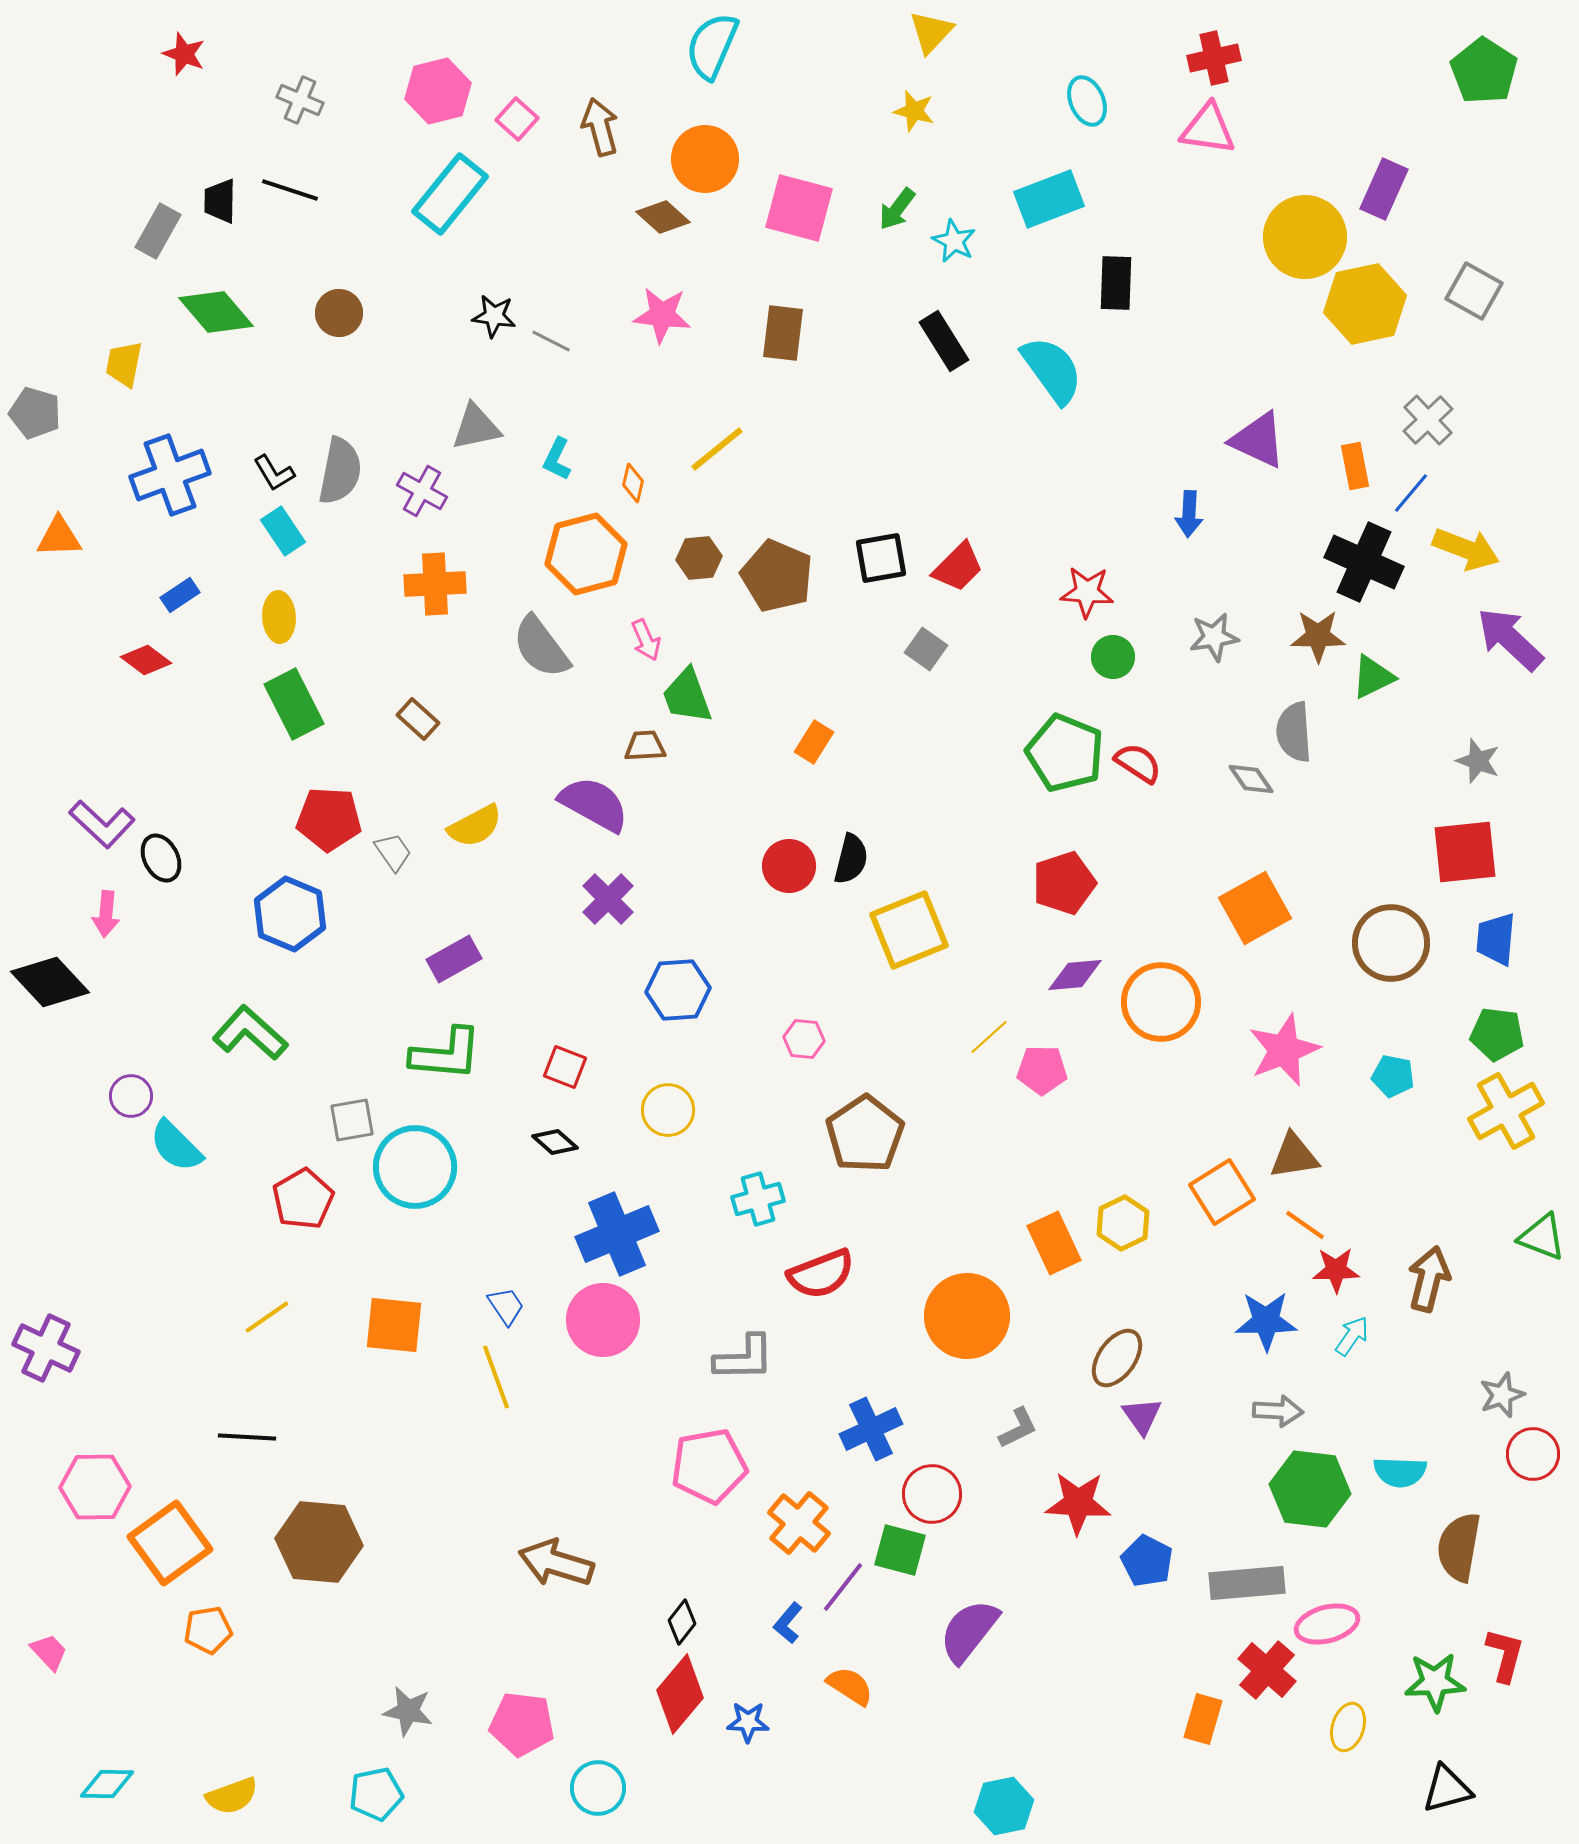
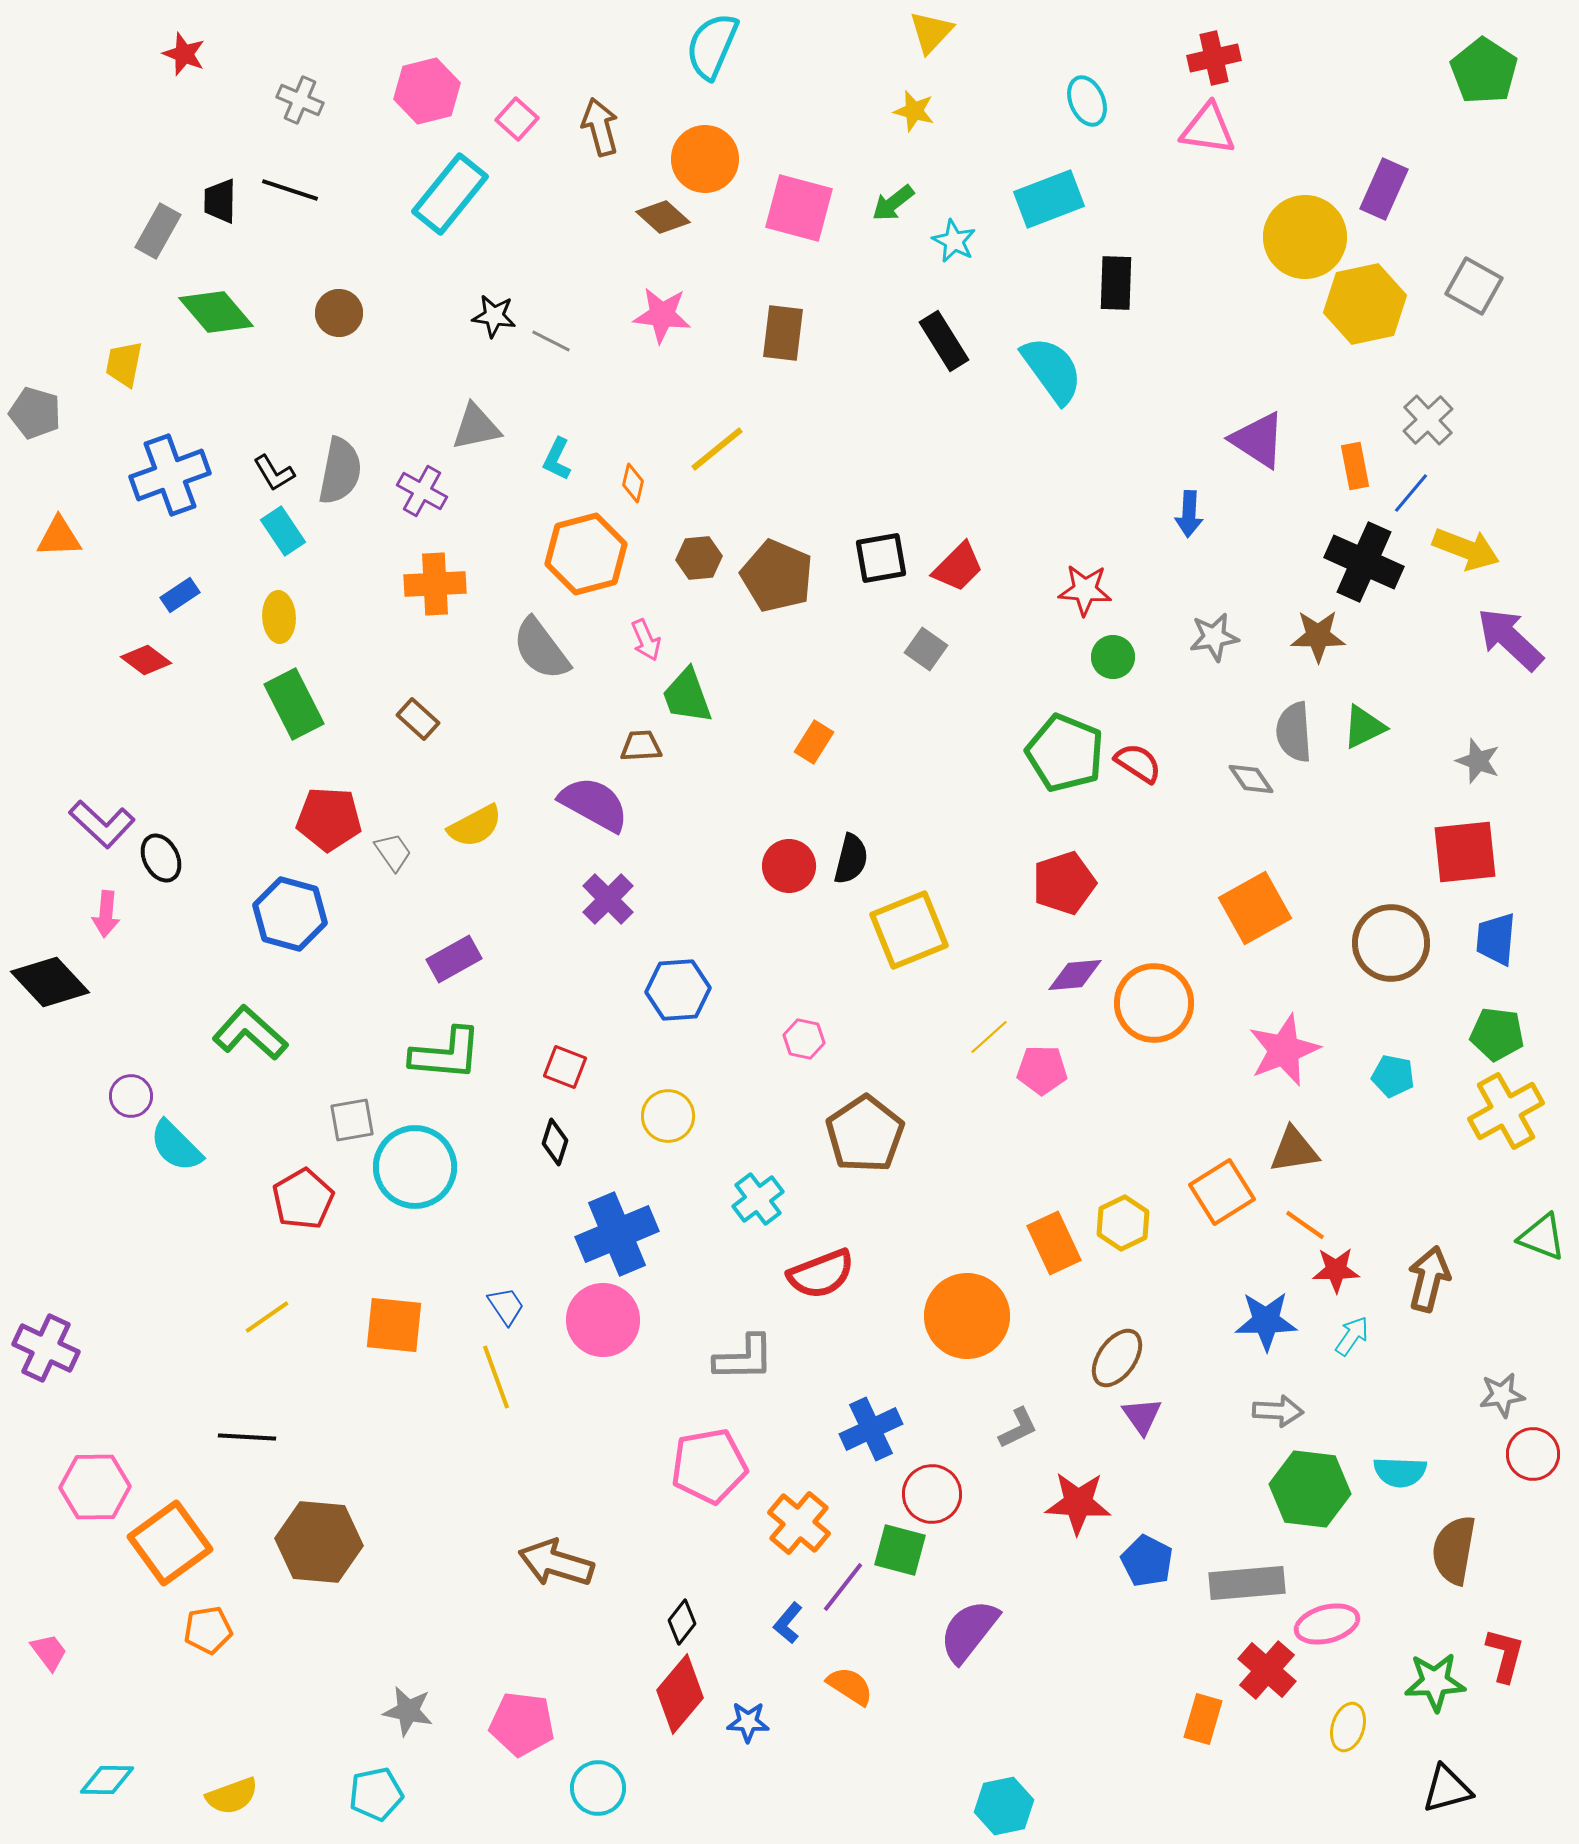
pink hexagon at (438, 91): moved 11 px left
green arrow at (897, 209): moved 4 px left, 6 px up; rotated 15 degrees clockwise
gray square at (1474, 291): moved 5 px up
purple triangle at (1258, 440): rotated 8 degrees clockwise
red star at (1087, 592): moved 2 px left, 2 px up
gray semicircle at (541, 647): moved 2 px down
green triangle at (1373, 677): moved 9 px left, 50 px down
brown trapezoid at (645, 746): moved 4 px left
blue hexagon at (290, 914): rotated 8 degrees counterclockwise
orange circle at (1161, 1002): moved 7 px left, 1 px down
pink hexagon at (804, 1039): rotated 6 degrees clockwise
yellow circle at (668, 1110): moved 6 px down
black diamond at (555, 1142): rotated 66 degrees clockwise
brown triangle at (1294, 1156): moved 6 px up
cyan cross at (758, 1199): rotated 21 degrees counterclockwise
gray star at (1502, 1395): rotated 12 degrees clockwise
brown semicircle at (1459, 1547): moved 5 px left, 3 px down
pink trapezoid at (49, 1652): rotated 6 degrees clockwise
cyan diamond at (107, 1784): moved 4 px up
